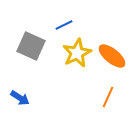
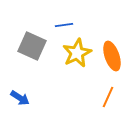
blue line: rotated 18 degrees clockwise
gray square: moved 1 px right
orange ellipse: rotated 32 degrees clockwise
